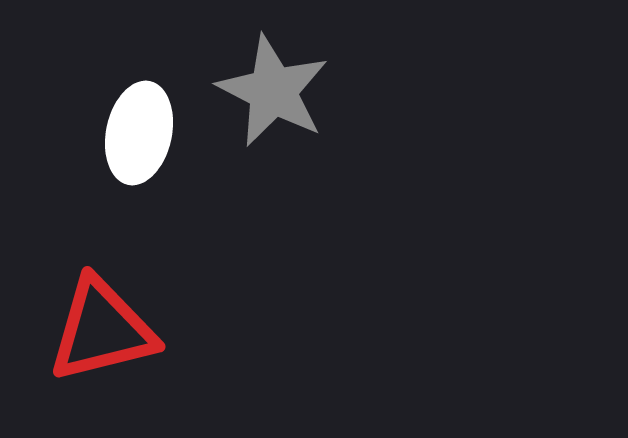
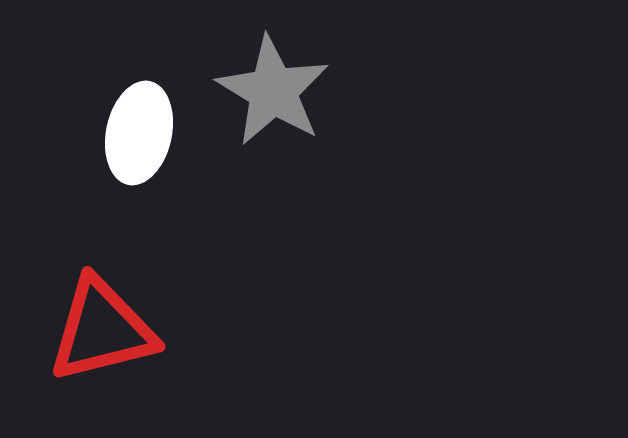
gray star: rotated 4 degrees clockwise
